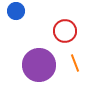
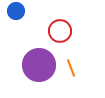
red circle: moved 5 px left
orange line: moved 4 px left, 5 px down
